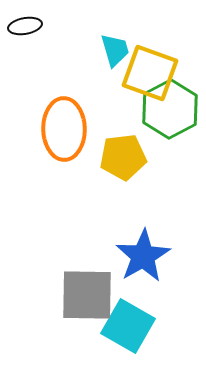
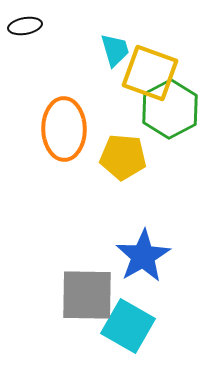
yellow pentagon: rotated 12 degrees clockwise
